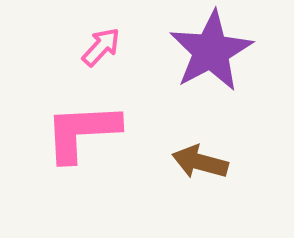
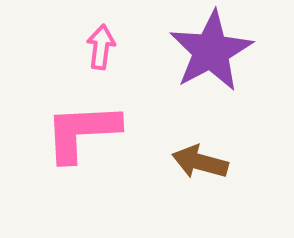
pink arrow: rotated 36 degrees counterclockwise
